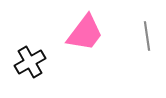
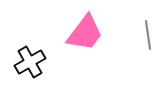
gray line: moved 1 px right, 1 px up
